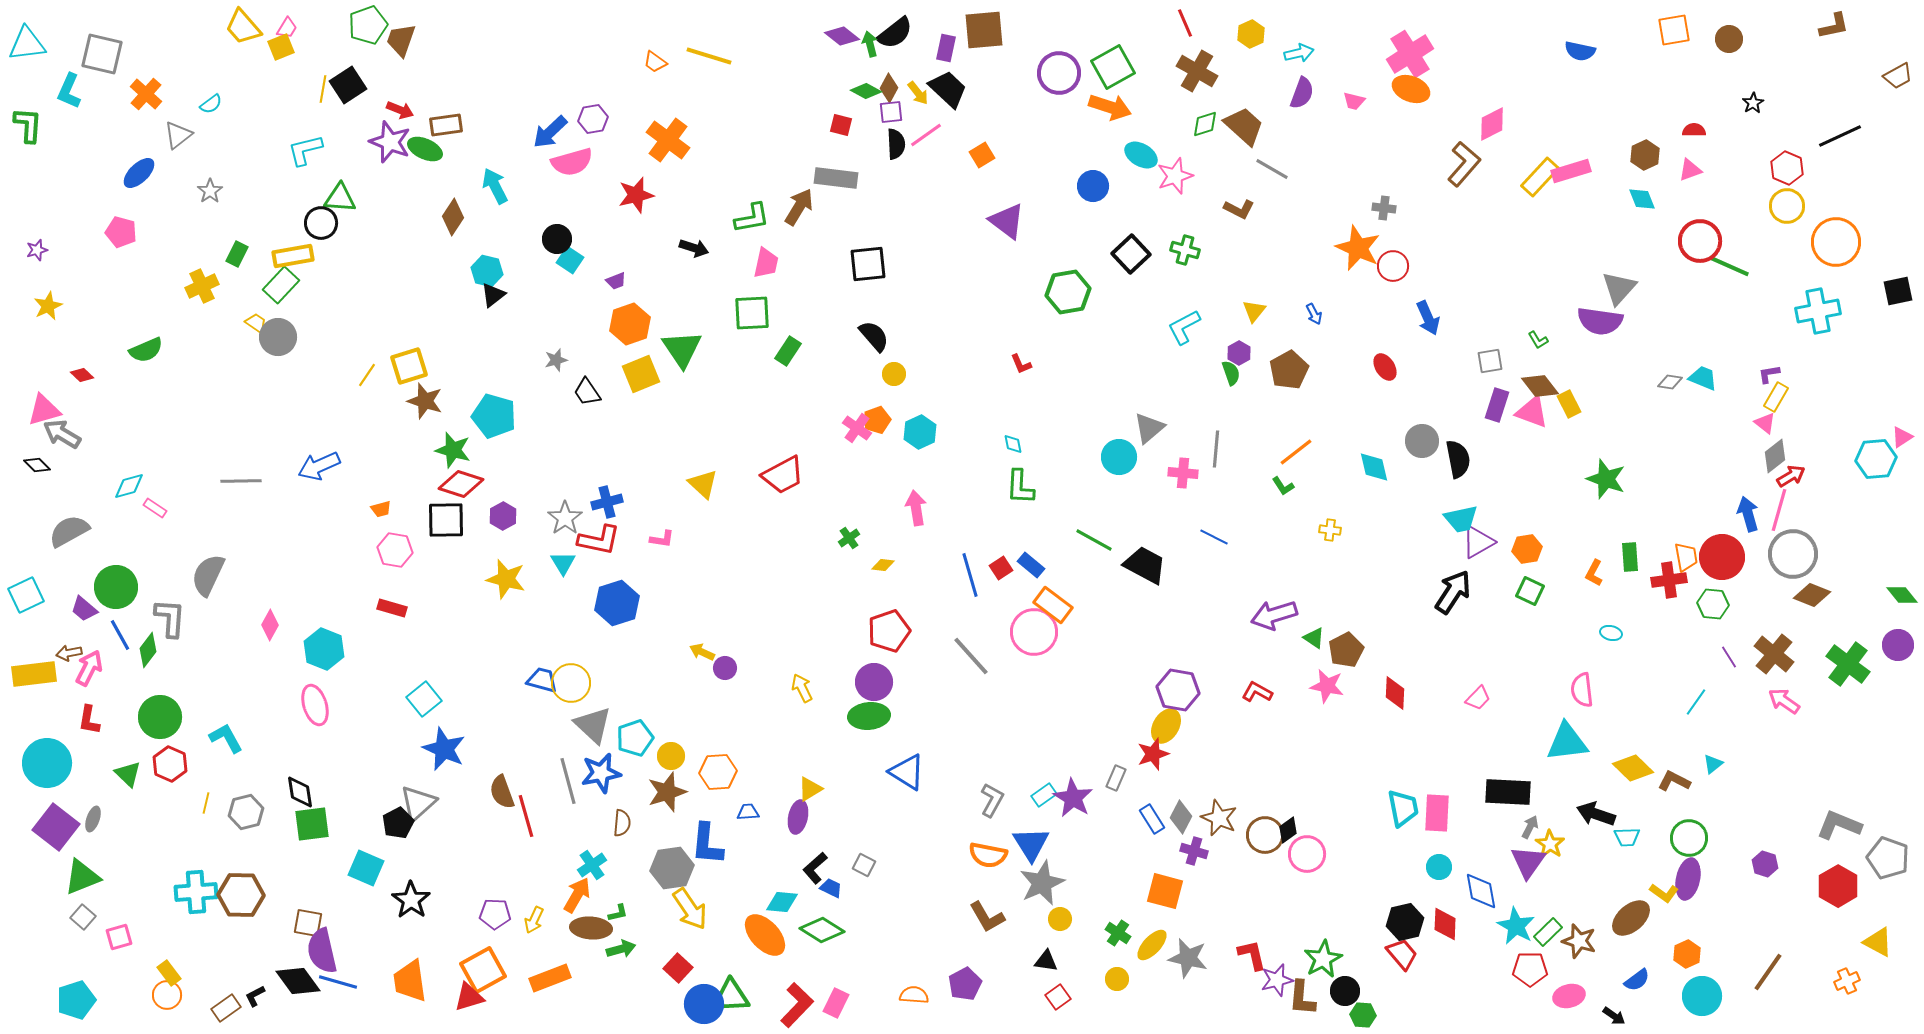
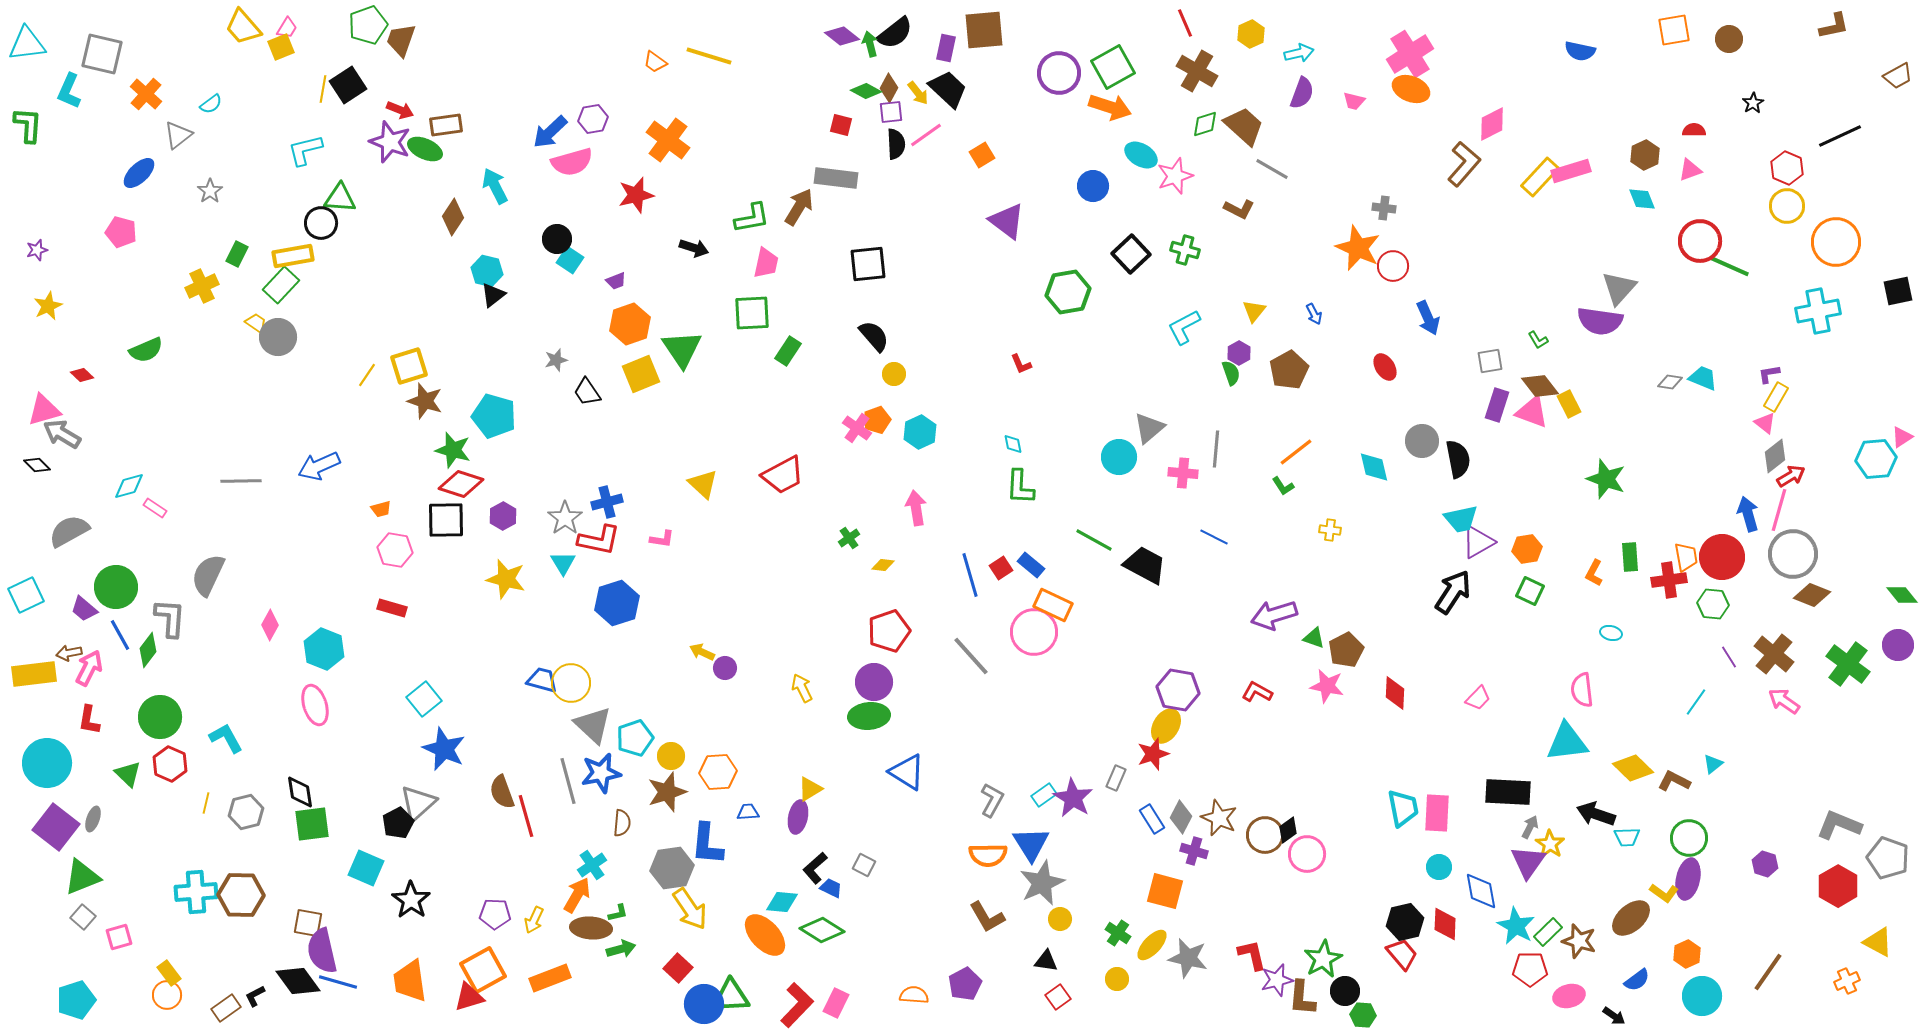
orange rectangle at (1053, 605): rotated 12 degrees counterclockwise
green triangle at (1314, 638): rotated 15 degrees counterclockwise
orange semicircle at (988, 855): rotated 12 degrees counterclockwise
